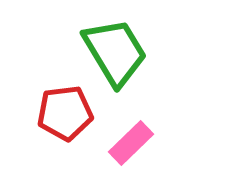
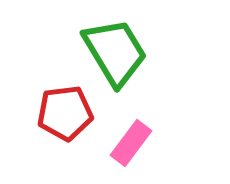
pink rectangle: rotated 9 degrees counterclockwise
